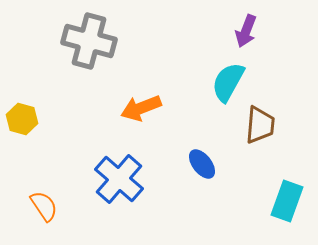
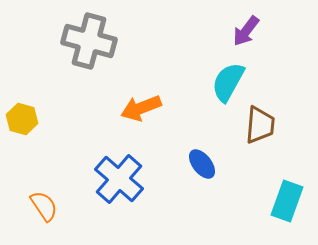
purple arrow: rotated 16 degrees clockwise
